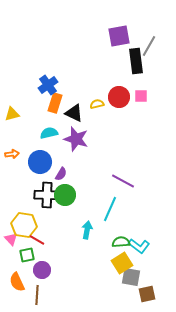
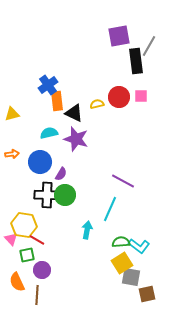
orange rectangle: moved 2 px right, 2 px up; rotated 24 degrees counterclockwise
